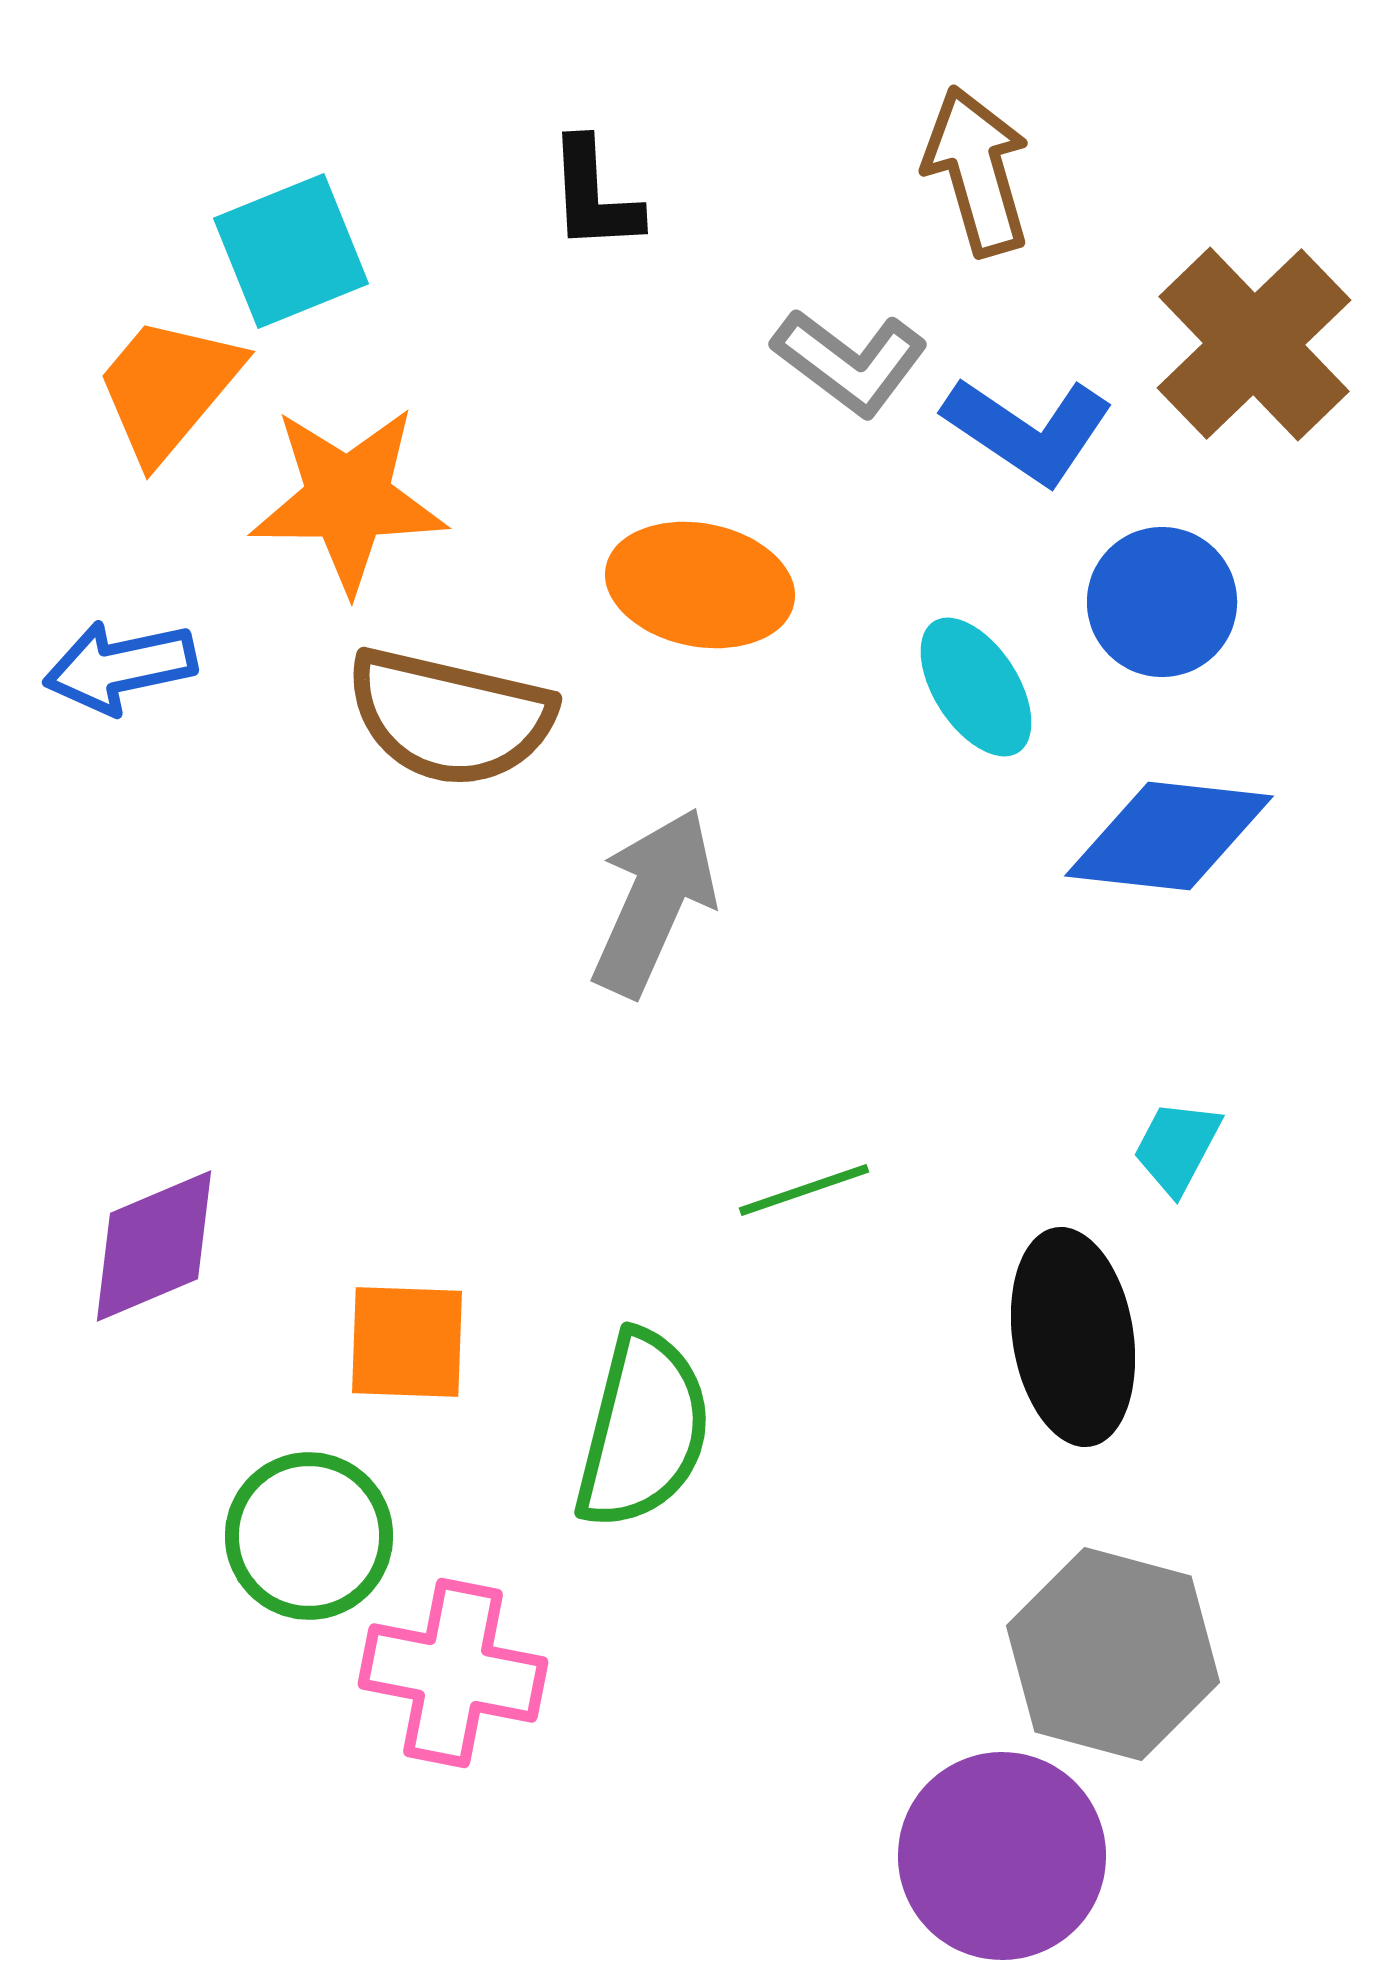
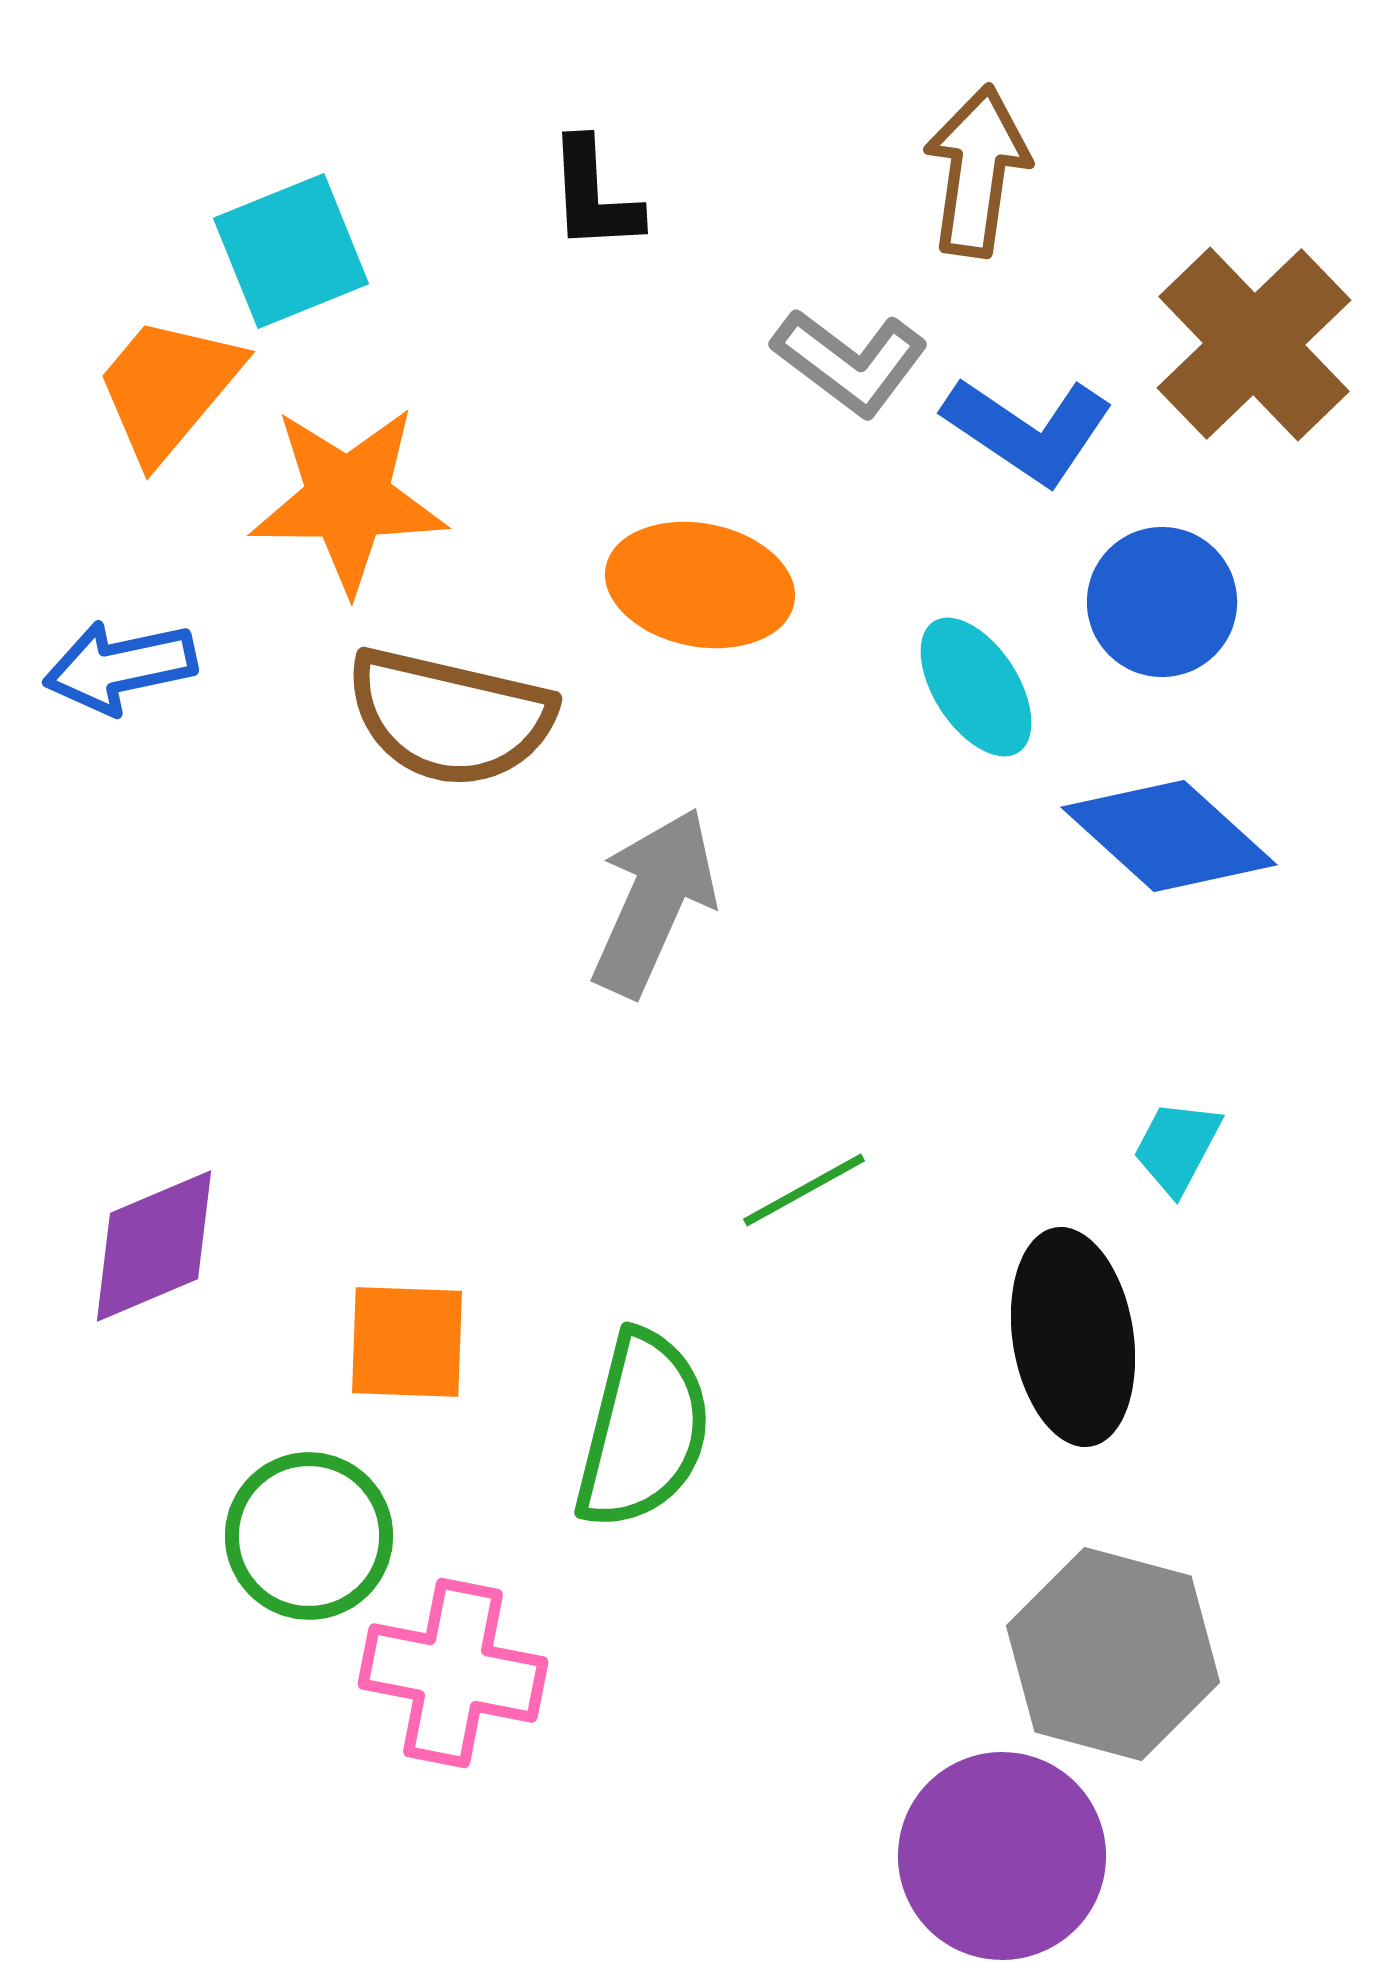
brown arrow: rotated 24 degrees clockwise
blue diamond: rotated 36 degrees clockwise
green line: rotated 10 degrees counterclockwise
